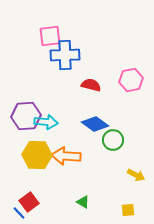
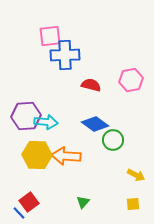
green triangle: rotated 40 degrees clockwise
yellow square: moved 5 px right, 6 px up
